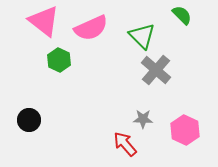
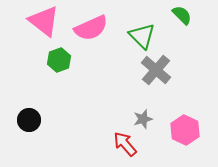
green hexagon: rotated 15 degrees clockwise
gray star: rotated 18 degrees counterclockwise
